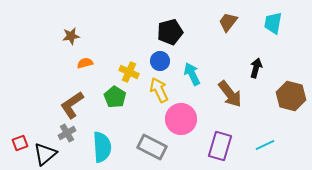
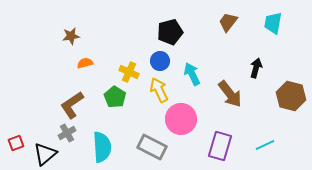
red square: moved 4 px left
